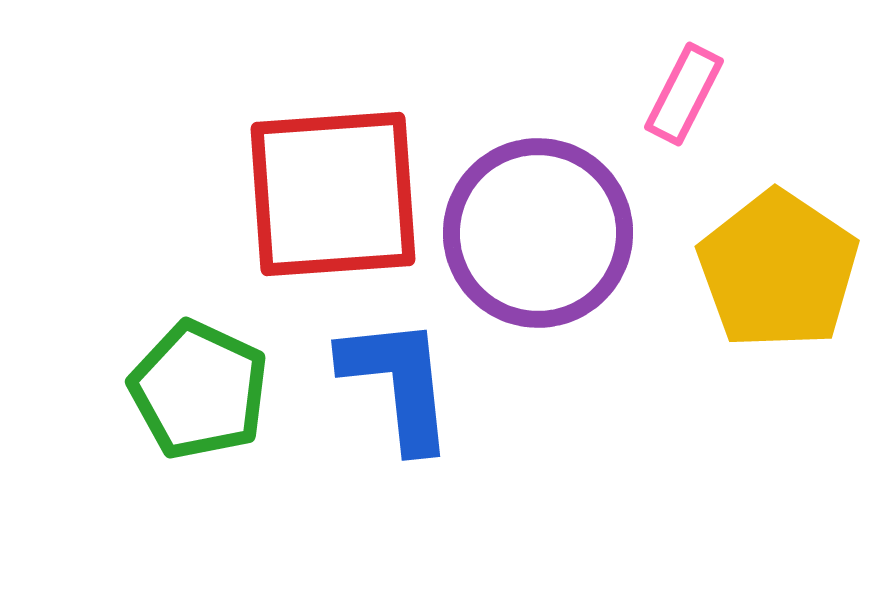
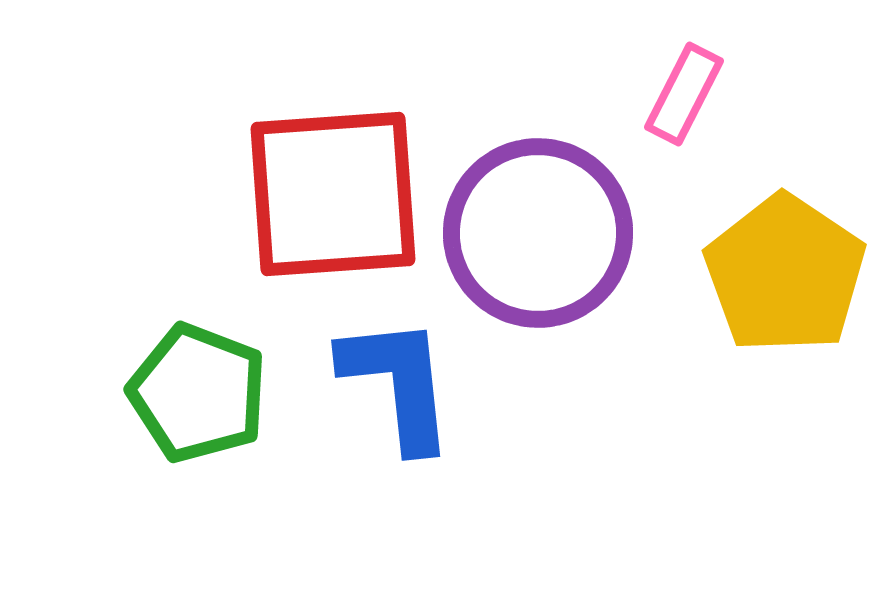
yellow pentagon: moved 7 px right, 4 px down
green pentagon: moved 1 px left, 3 px down; rotated 4 degrees counterclockwise
